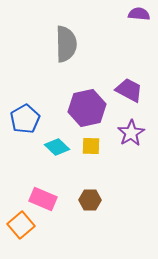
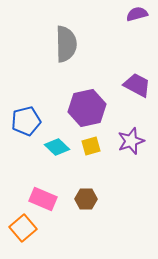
purple semicircle: moved 2 px left; rotated 20 degrees counterclockwise
purple trapezoid: moved 8 px right, 5 px up
blue pentagon: moved 1 px right, 2 px down; rotated 16 degrees clockwise
purple star: moved 8 px down; rotated 12 degrees clockwise
yellow square: rotated 18 degrees counterclockwise
brown hexagon: moved 4 px left, 1 px up
orange square: moved 2 px right, 3 px down
